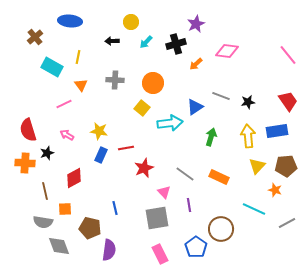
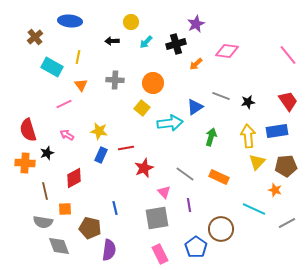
yellow triangle at (257, 166): moved 4 px up
